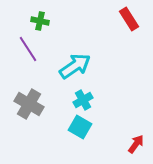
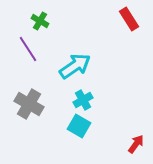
green cross: rotated 18 degrees clockwise
cyan square: moved 1 px left, 1 px up
